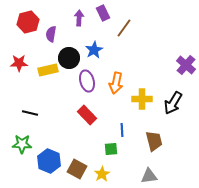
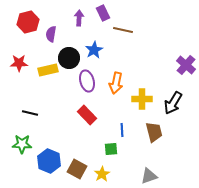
brown line: moved 1 px left, 2 px down; rotated 66 degrees clockwise
brown trapezoid: moved 9 px up
gray triangle: rotated 12 degrees counterclockwise
